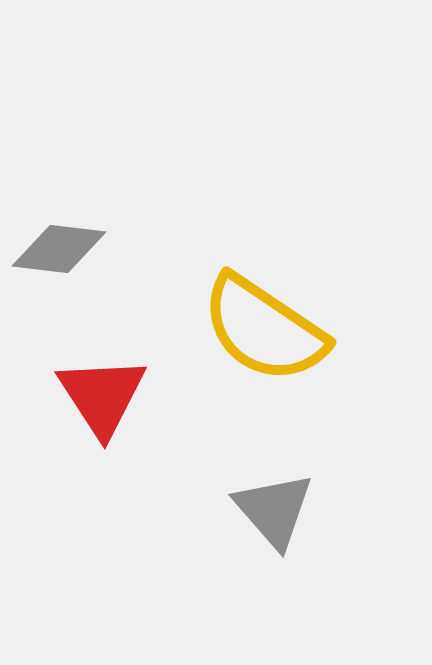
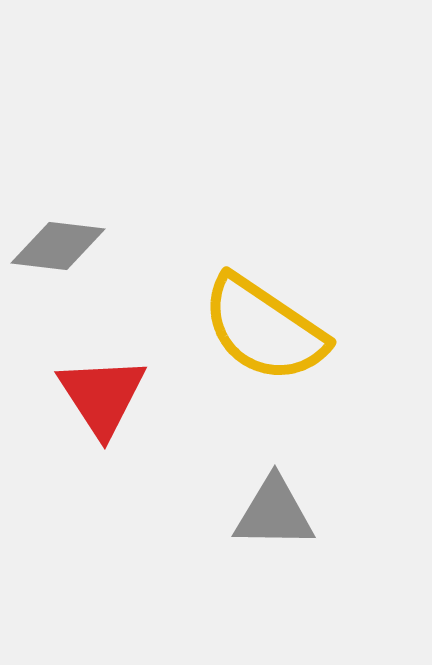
gray diamond: moved 1 px left, 3 px up
gray triangle: moved 3 px down; rotated 48 degrees counterclockwise
